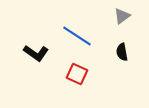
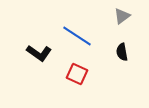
black L-shape: moved 3 px right
